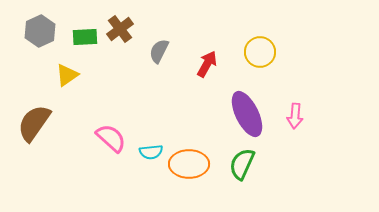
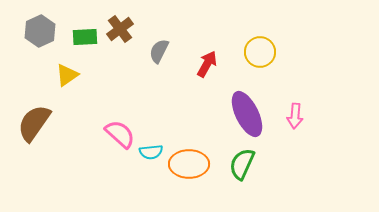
pink semicircle: moved 9 px right, 4 px up
